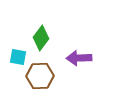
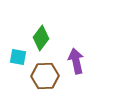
purple arrow: moved 3 px left, 3 px down; rotated 80 degrees clockwise
brown hexagon: moved 5 px right
